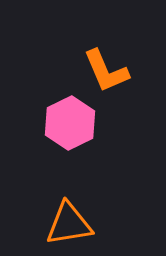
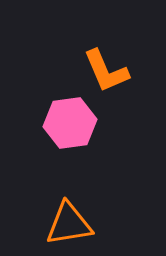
pink hexagon: rotated 18 degrees clockwise
